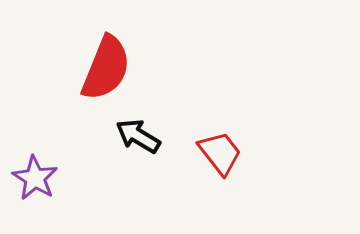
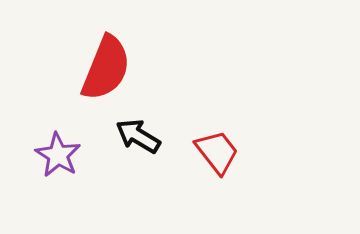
red trapezoid: moved 3 px left, 1 px up
purple star: moved 23 px right, 23 px up
